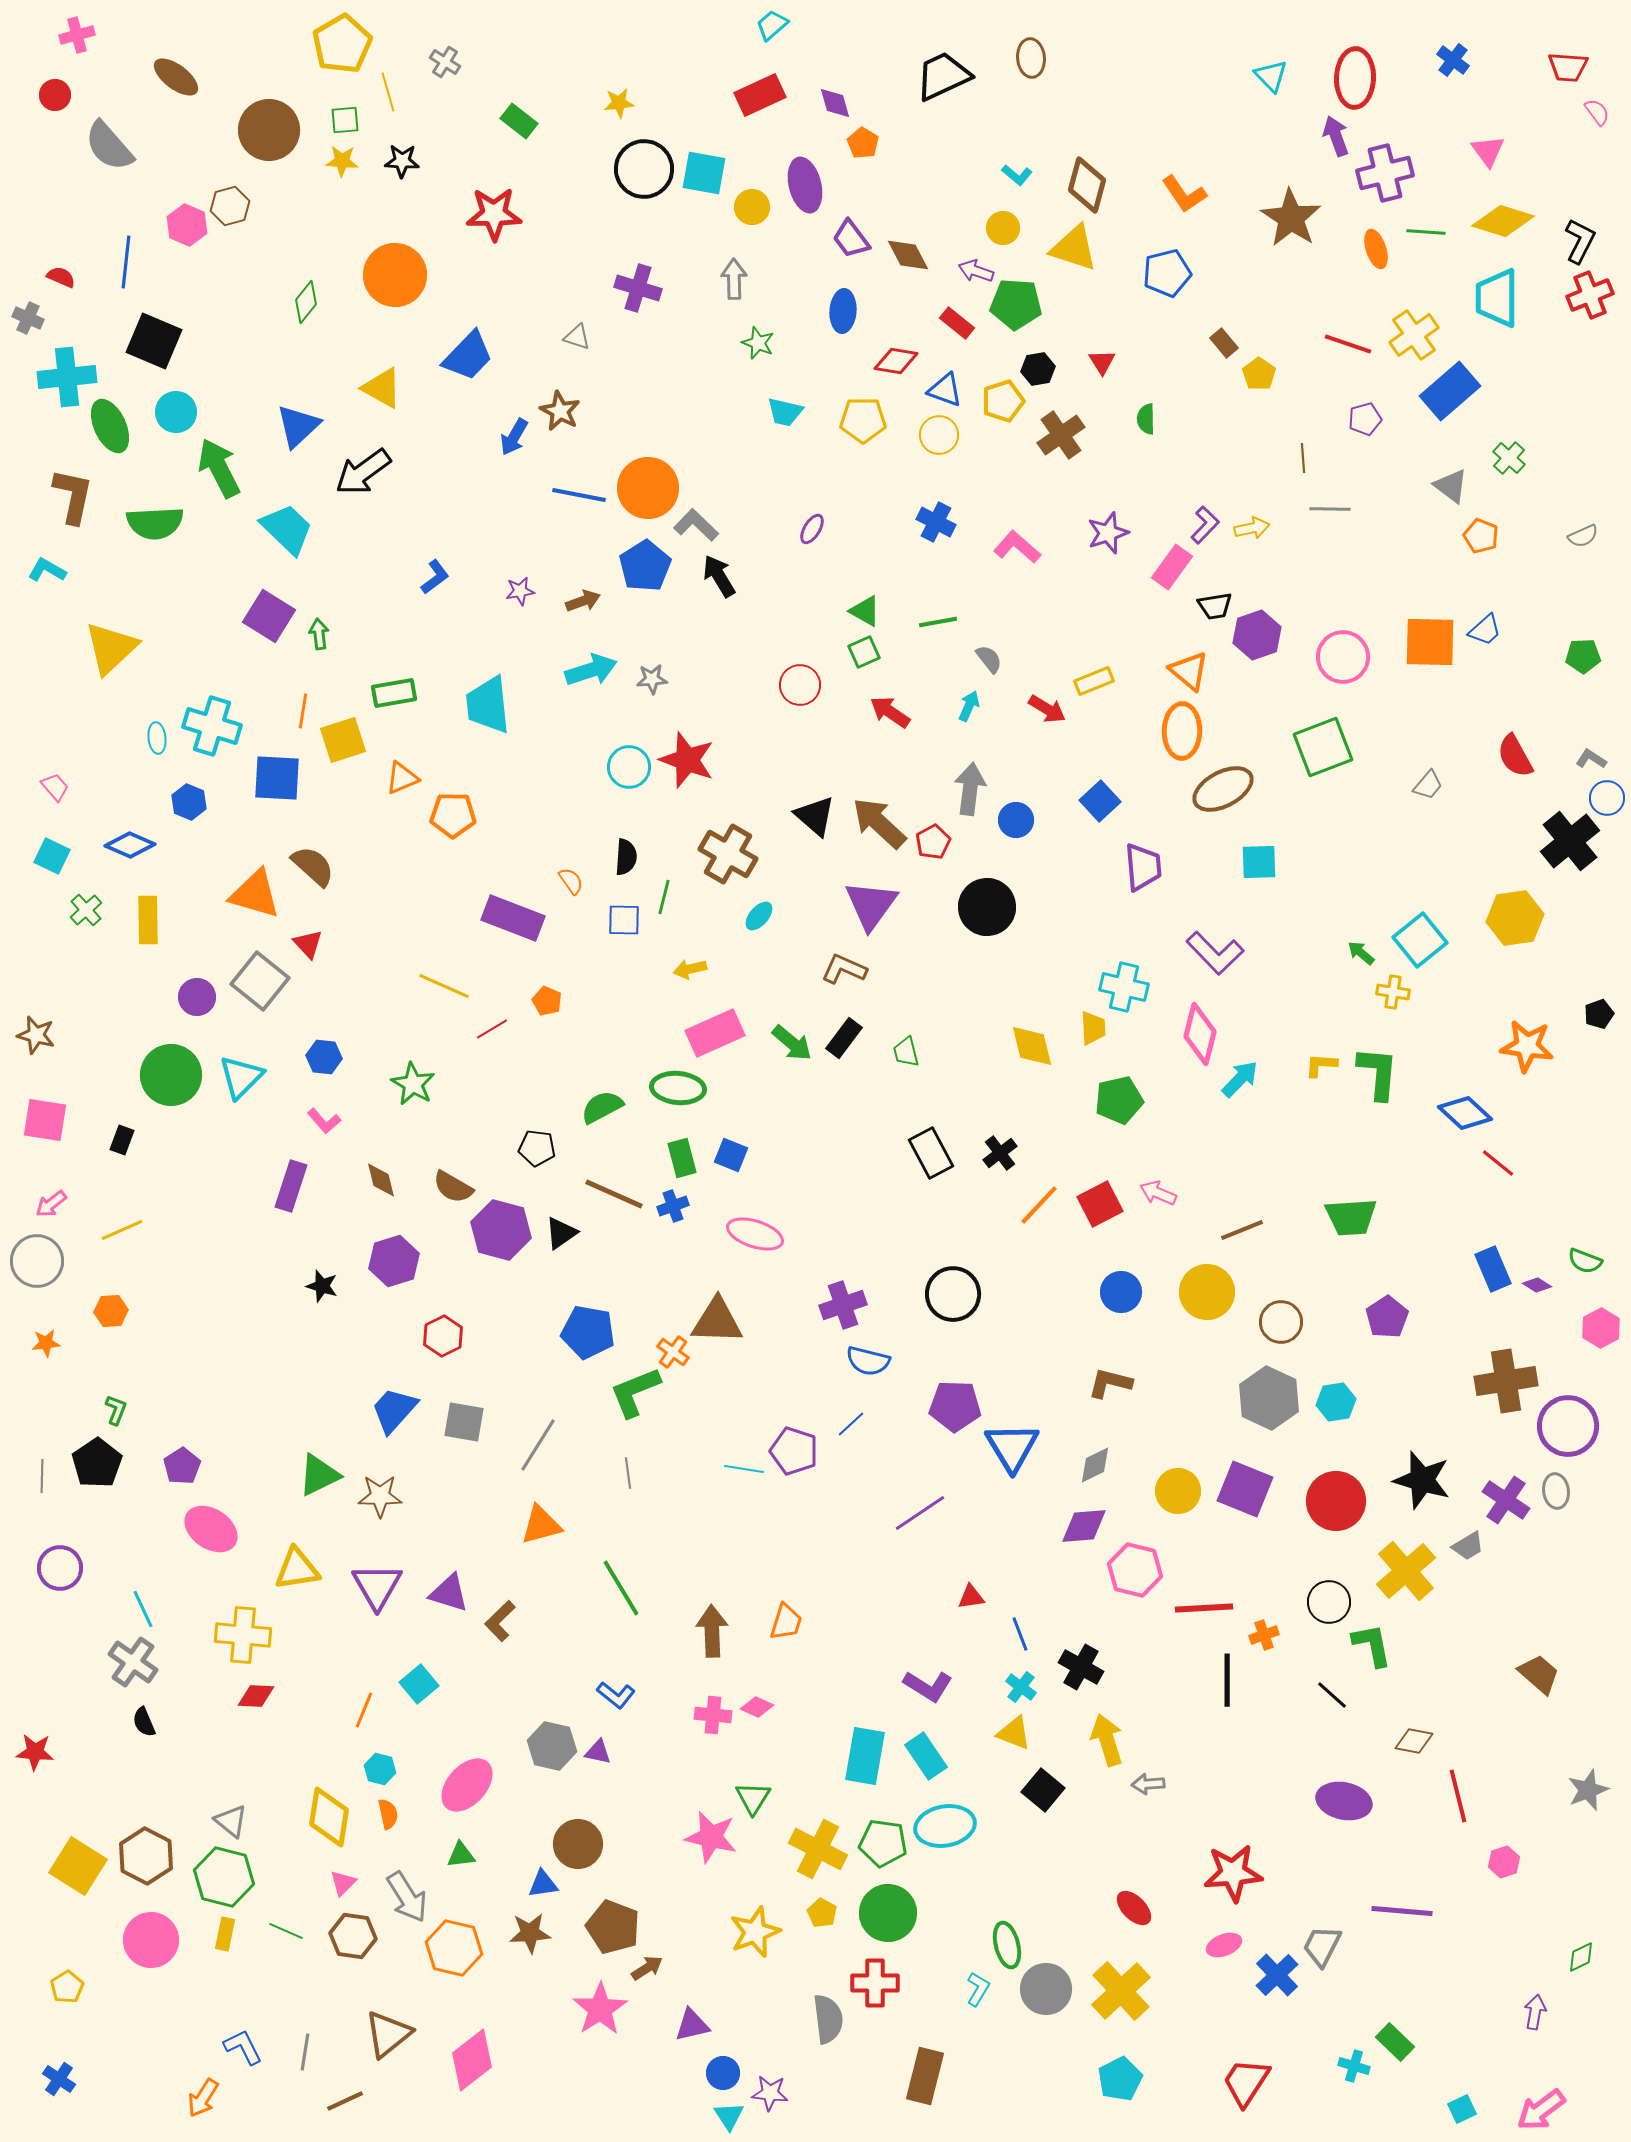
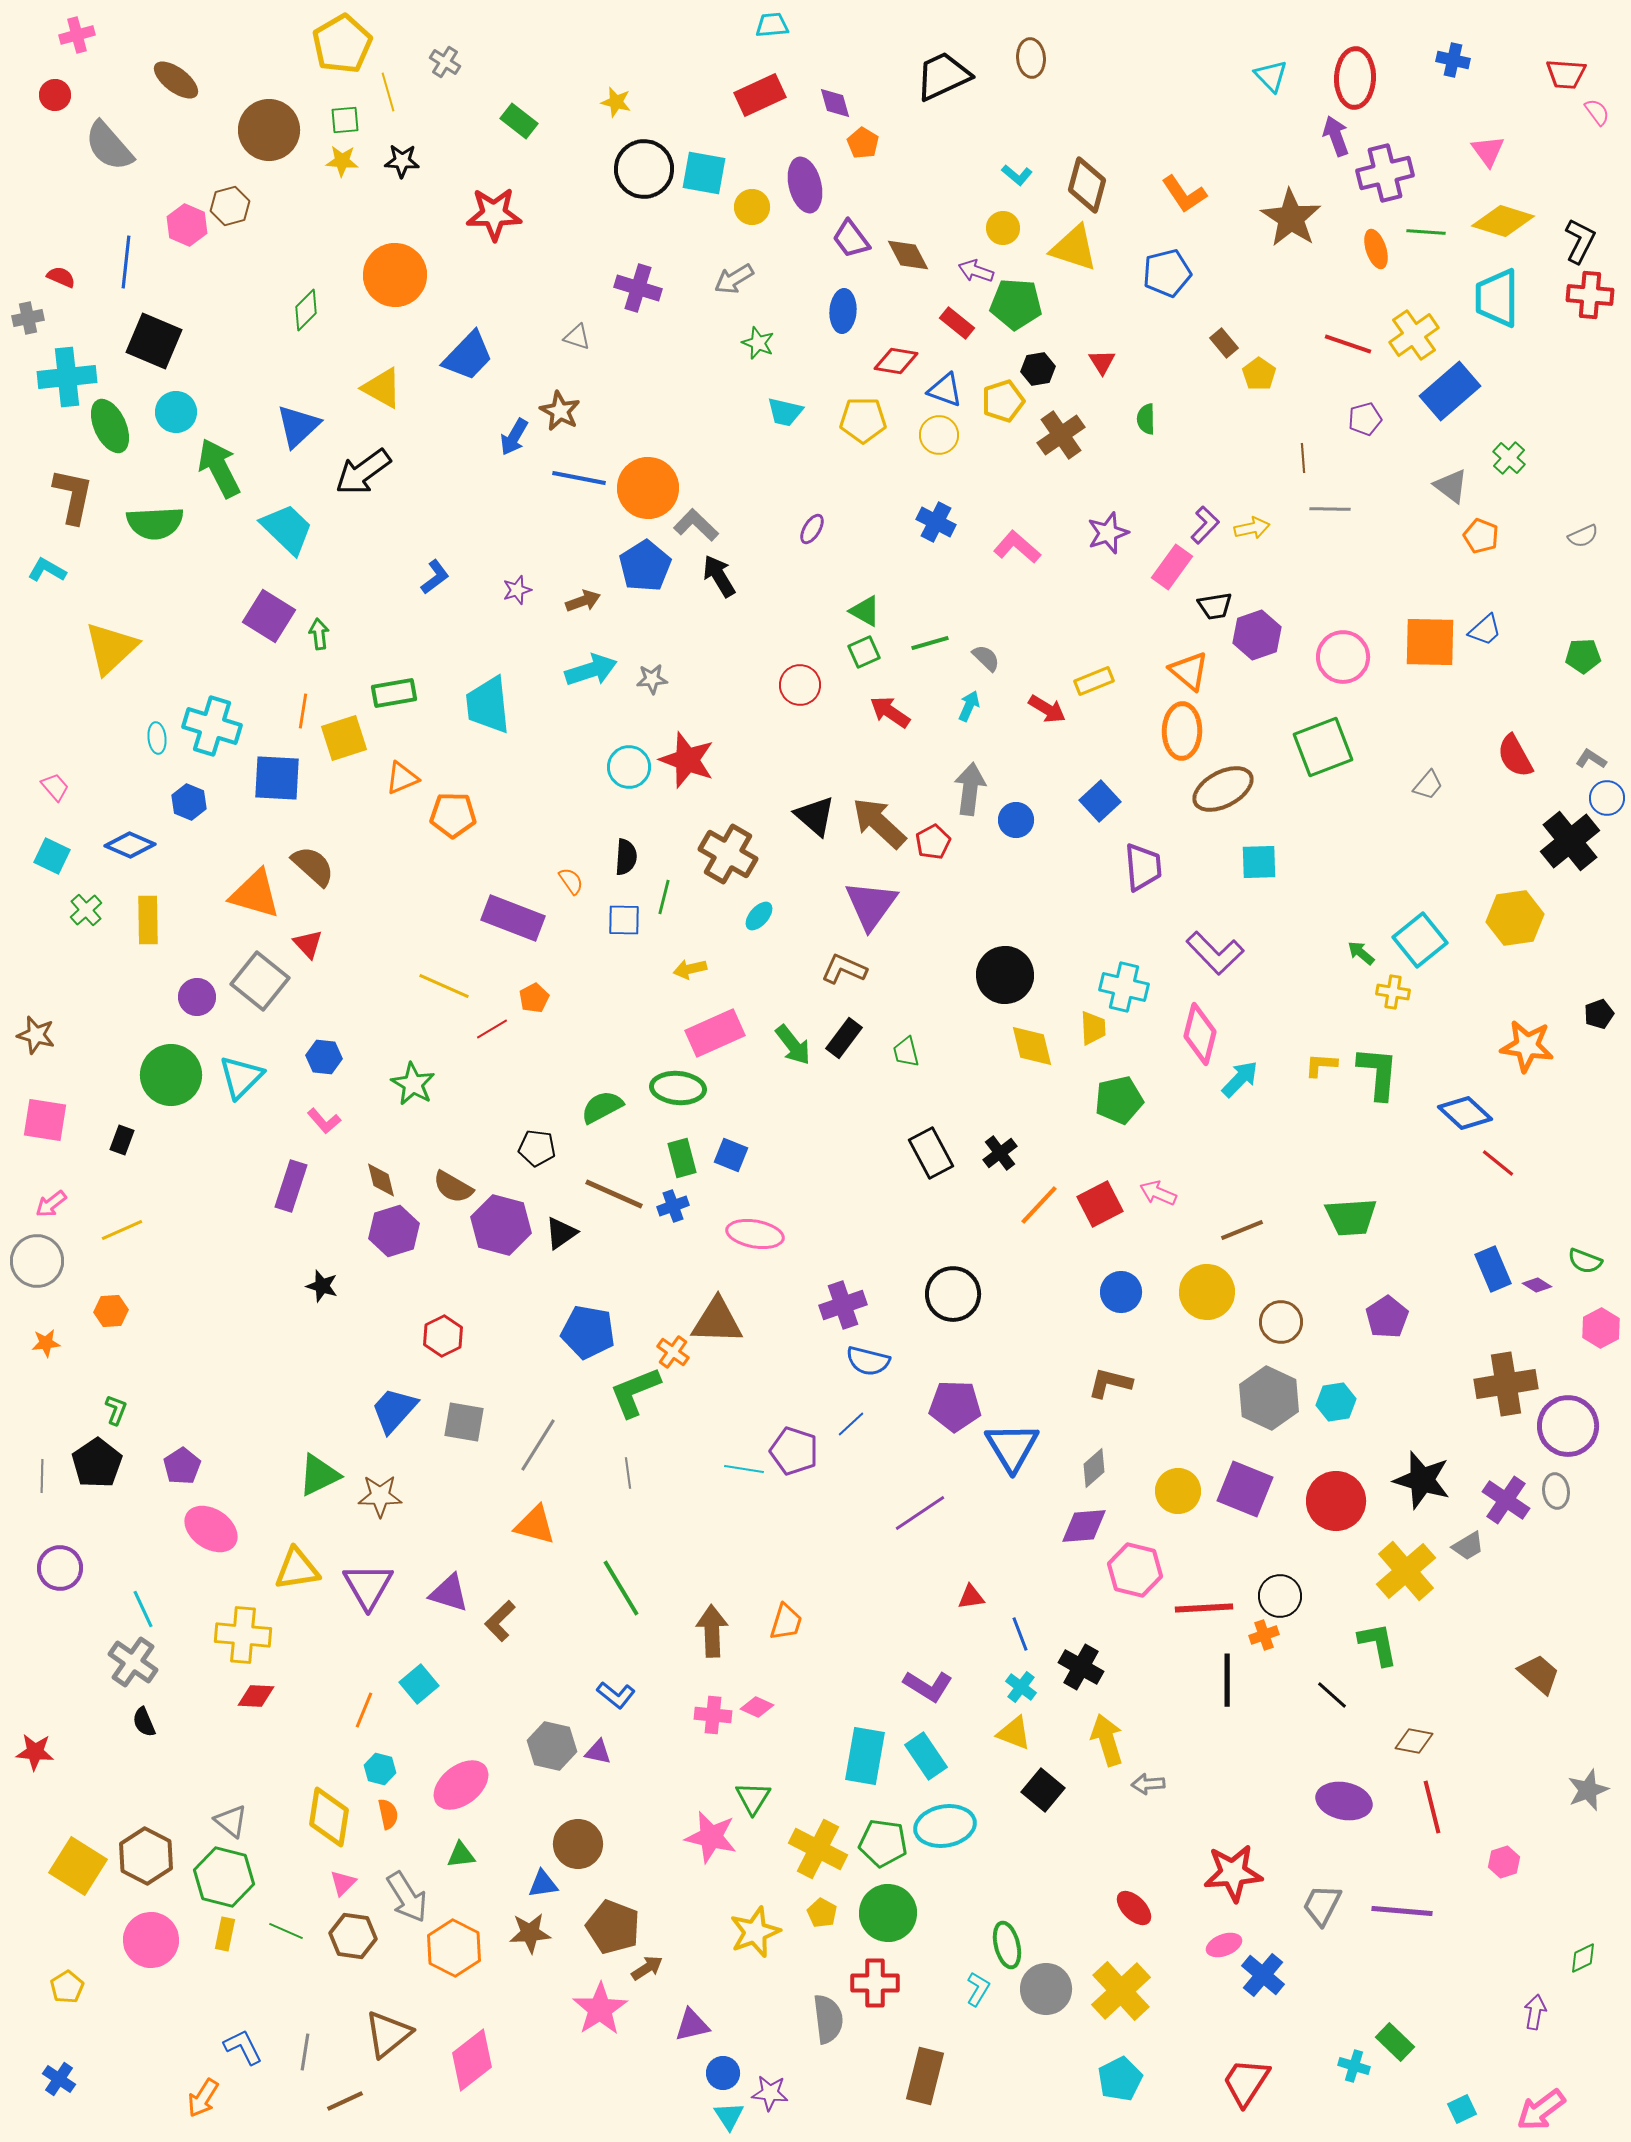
cyan trapezoid at (772, 25): rotated 36 degrees clockwise
blue cross at (1453, 60): rotated 24 degrees counterclockwise
red trapezoid at (1568, 67): moved 2 px left, 7 px down
brown ellipse at (176, 77): moved 3 px down
yellow star at (619, 103): moved 3 px left, 1 px up; rotated 20 degrees clockwise
gray arrow at (734, 279): rotated 120 degrees counterclockwise
red cross at (1590, 295): rotated 27 degrees clockwise
green diamond at (306, 302): moved 8 px down; rotated 6 degrees clockwise
gray cross at (28, 318): rotated 36 degrees counterclockwise
blue line at (579, 495): moved 17 px up
purple star at (520, 591): moved 3 px left, 1 px up; rotated 8 degrees counterclockwise
green line at (938, 622): moved 8 px left, 21 px down; rotated 6 degrees counterclockwise
gray semicircle at (989, 659): moved 3 px left, 1 px up; rotated 8 degrees counterclockwise
yellow square at (343, 740): moved 1 px right, 2 px up
black circle at (987, 907): moved 18 px right, 68 px down
orange pentagon at (547, 1001): moved 13 px left, 3 px up; rotated 20 degrees clockwise
green arrow at (792, 1043): moved 1 px right, 2 px down; rotated 12 degrees clockwise
purple hexagon at (501, 1230): moved 5 px up
pink ellipse at (755, 1234): rotated 8 degrees counterclockwise
purple hexagon at (394, 1261): moved 30 px up
brown cross at (1506, 1381): moved 3 px down
gray diamond at (1095, 1465): moved 1 px left, 3 px down; rotated 15 degrees counterclockwise
orange triangle at (541, 1525): moved 6 px left; rotated 30 degrees clockwise
purple triangle at (377, 1586): moved 9 px left
black circle at (1329, 1602): moved 49 px left, 6 px up
green L-shape at (1372, 1645): moved 6 px right, 1 px up
pink ellipse at (467, 1785): moved 6 px left; rotated 10 degrees clockwise
red line at (1458, 1796): moved 26 px left, 11 px down
gray trapezoid at (1322, 1946): moved 41 px up
orange hexagon at (454, 1948): rotated 14 degrees clockwise
green diamond at (1581, 1957): moved 2 px right, 1 px down
blue cross at (1277, 1975): moved 14 px left; rotated 6 degrees counterclockwise
